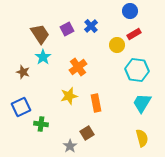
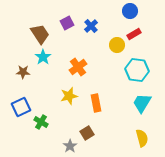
purple square: moved 6 px up
brown star: rotated 16 degrees counterclockwise
green cross: moved 2 px up; rotated 24 degrees clockwise
